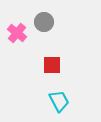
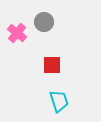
cyan trapezoid: rotated 10 degrees clockwise
